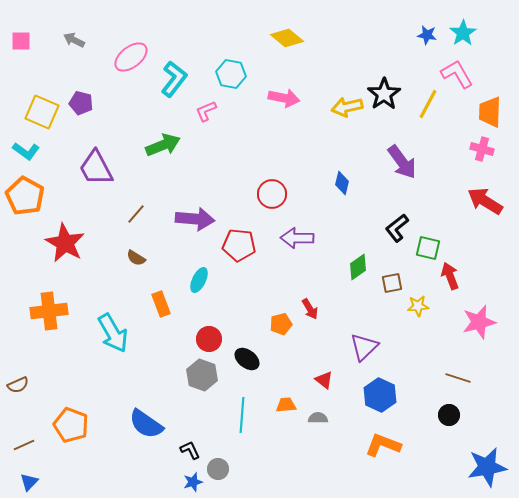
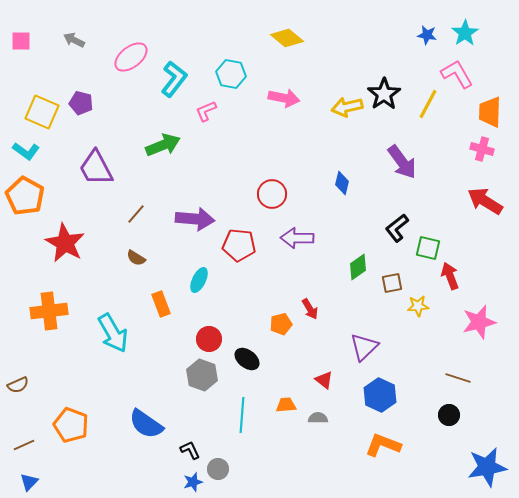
cyan star at (463, 33): moved 2 px right
